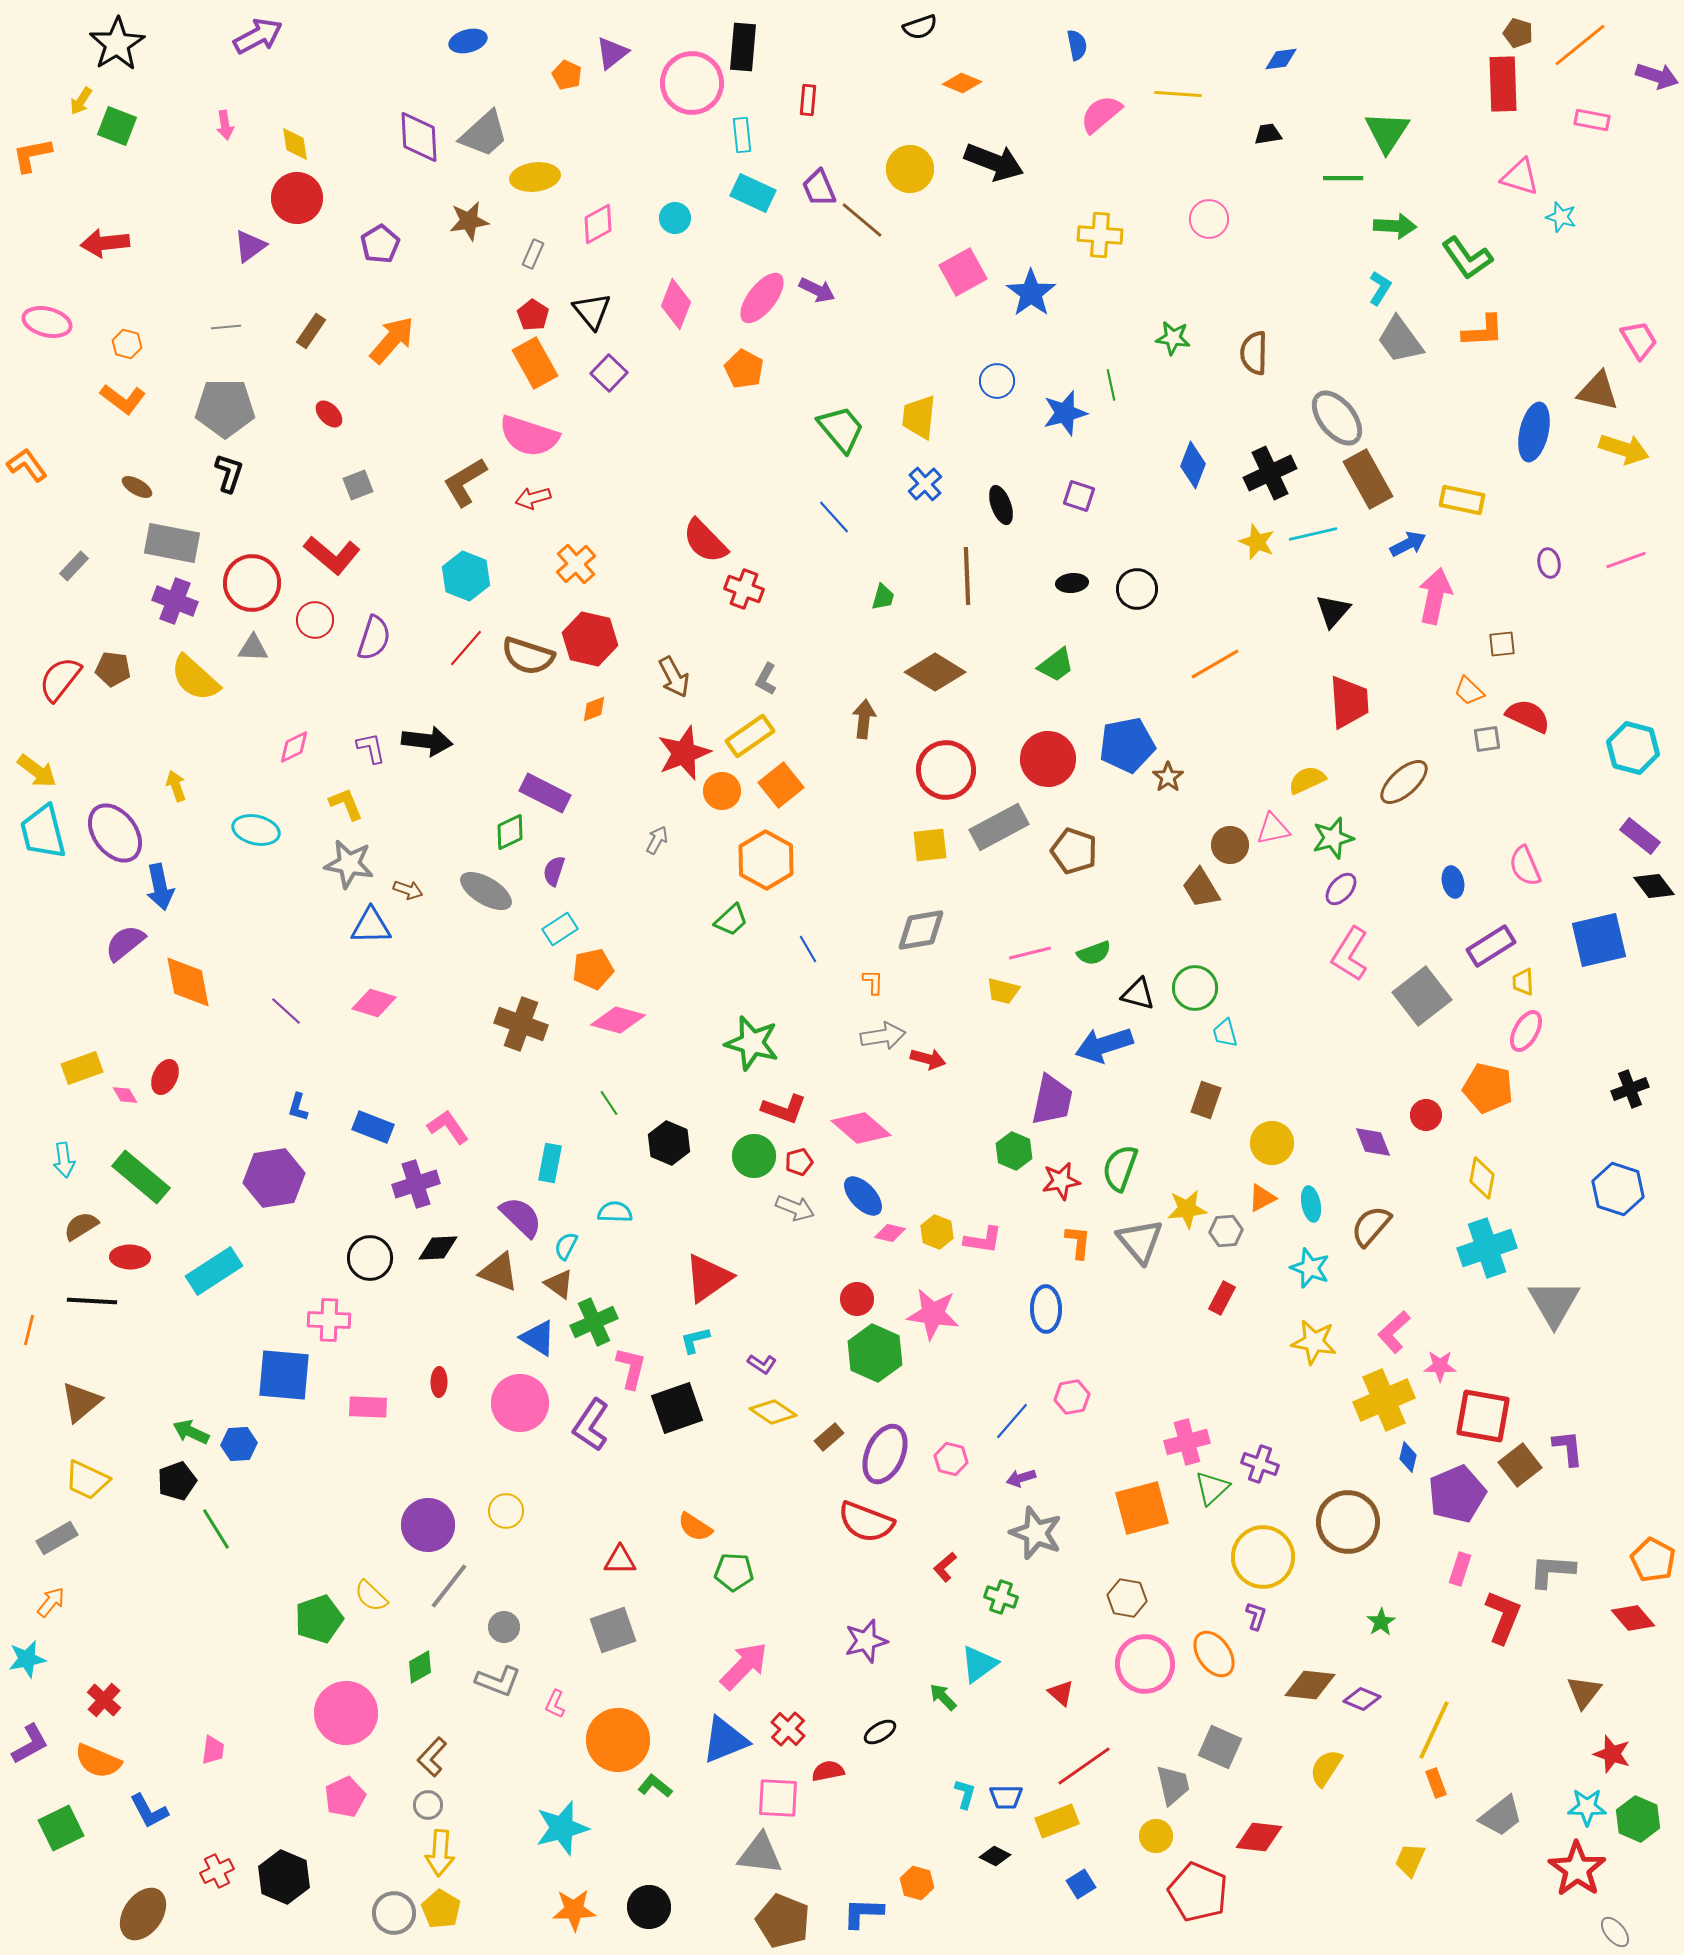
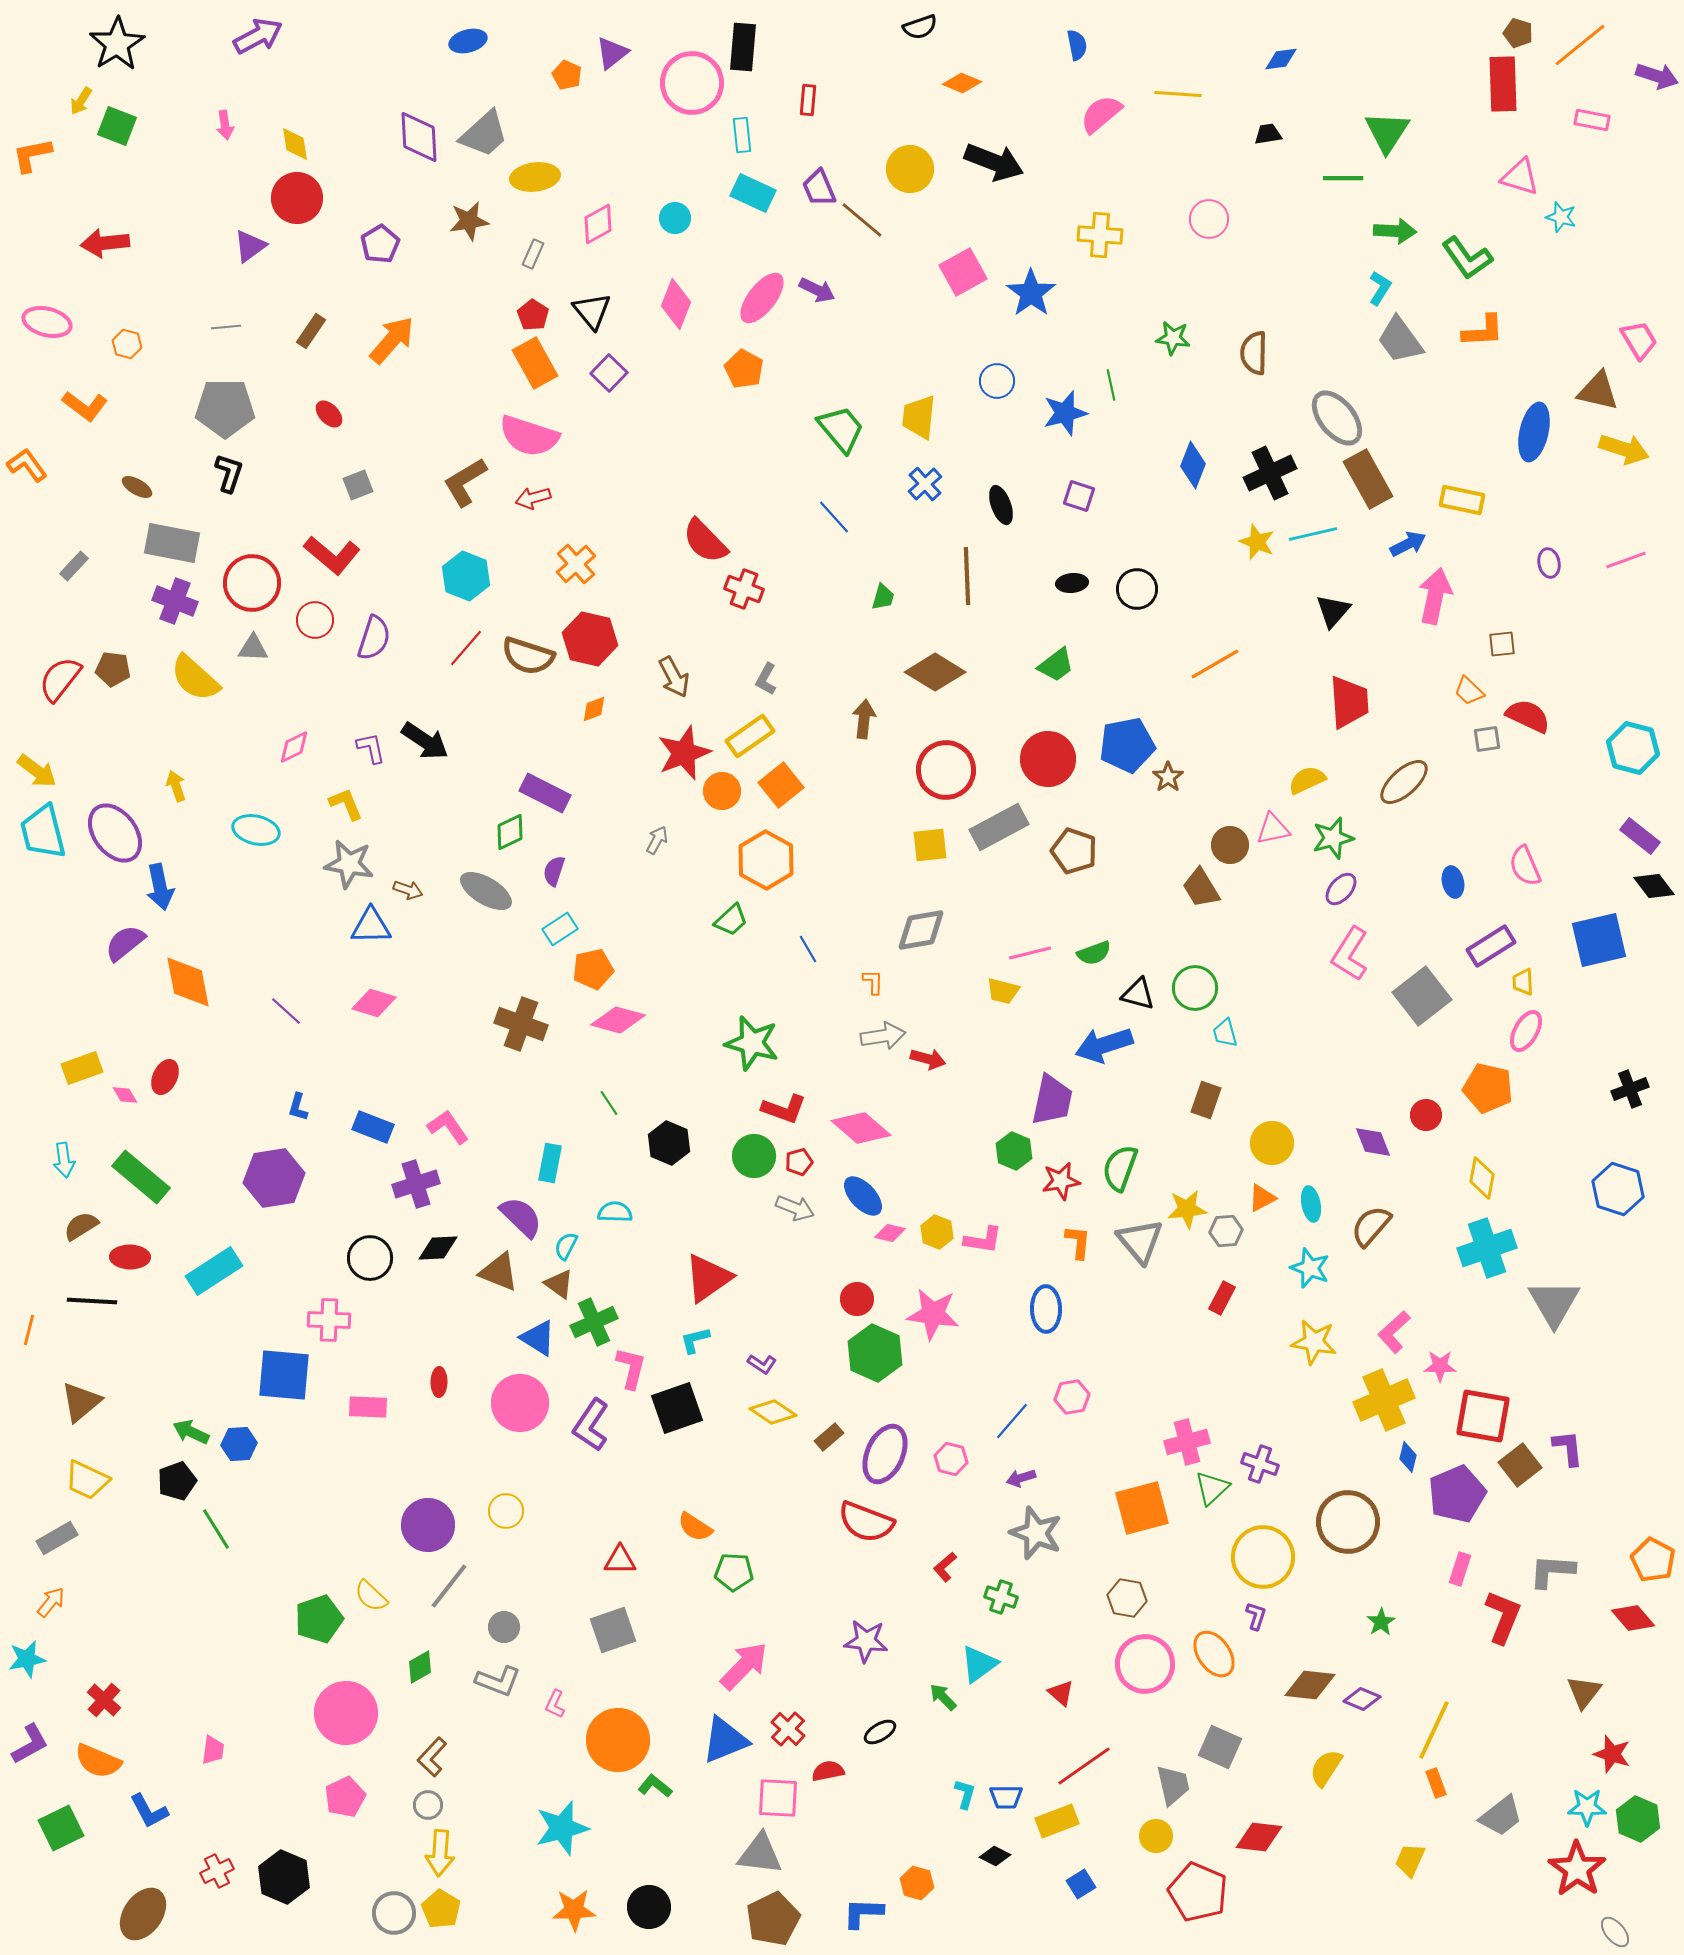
green arrow at (1395, 226): moved 5 px down
orange L-shape at (123, 399): moved 38 px left, 7 px down
black arrow at (427, 741): moved 2 px left; rotated 27 degrees clockwise
purple star at (866, 1641): rotated 21 degrees clockwise
brown pentagon at (783, 1921): moved 10 px left, 2 px up; rotated 24 degrees clockwise
